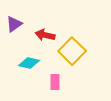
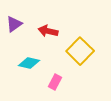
red arrow: moved 3 px right, 4 px up
yellow square: moved 8 px right
pink rectangle: rotated 28 degrees clockwise
